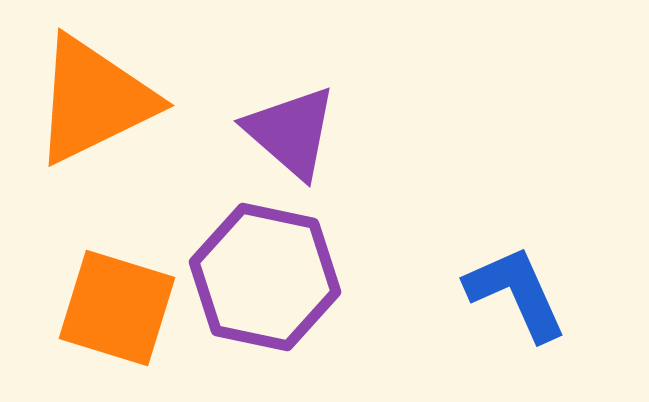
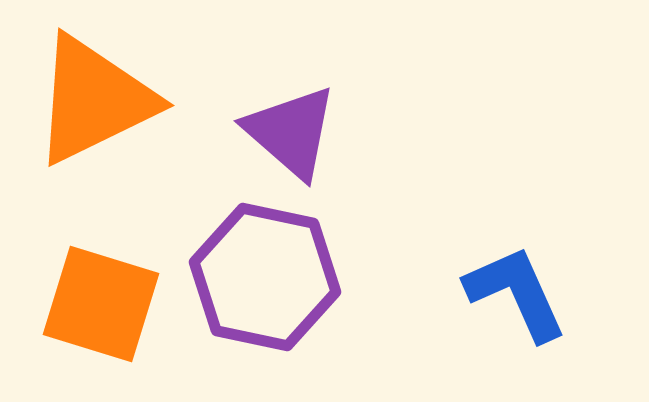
orange square: moved 16 px left, 4 px up
